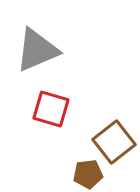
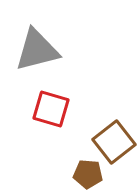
gray triangle: rotated 9 degrees clockwise
brown pentagon: rotated 12 degrees clockwise
